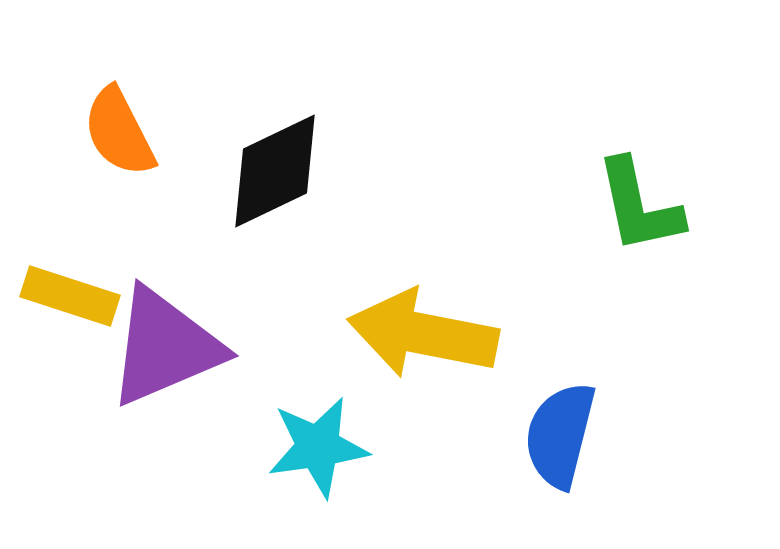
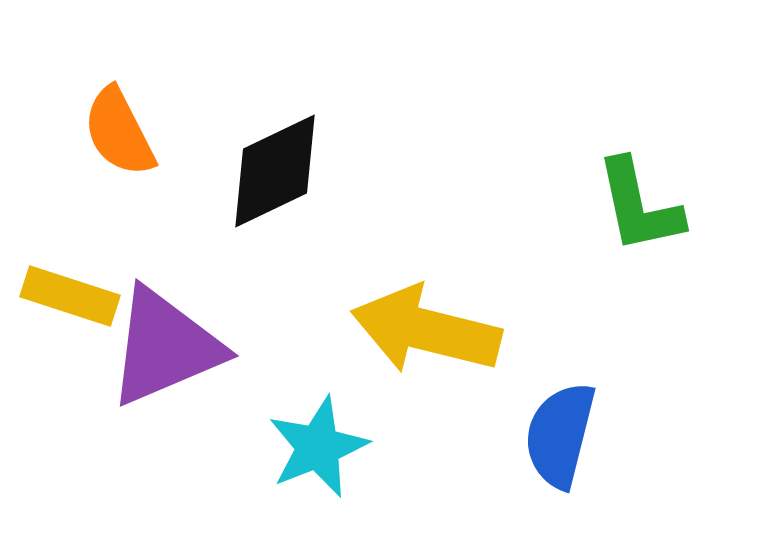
yellow arrow: moved 3 px right, 4 px up; rotated 3 degrees clockwise
cyan star: rotated 14 degrees counterclockwise
